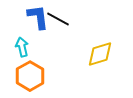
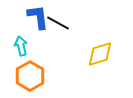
black line: moved 4 px down
cyan arrow: moved 1 px left, 1 px up
